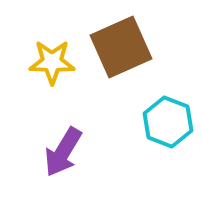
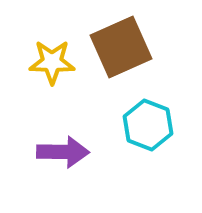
cyan hexagon: moved 20 px left, 3 px down
purple arrow: rotated 120 degrees counterclockwise
